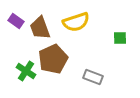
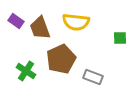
yellow semicircle: rotated 24 degrees clockwise
brown pentagon: moved 8 px right
